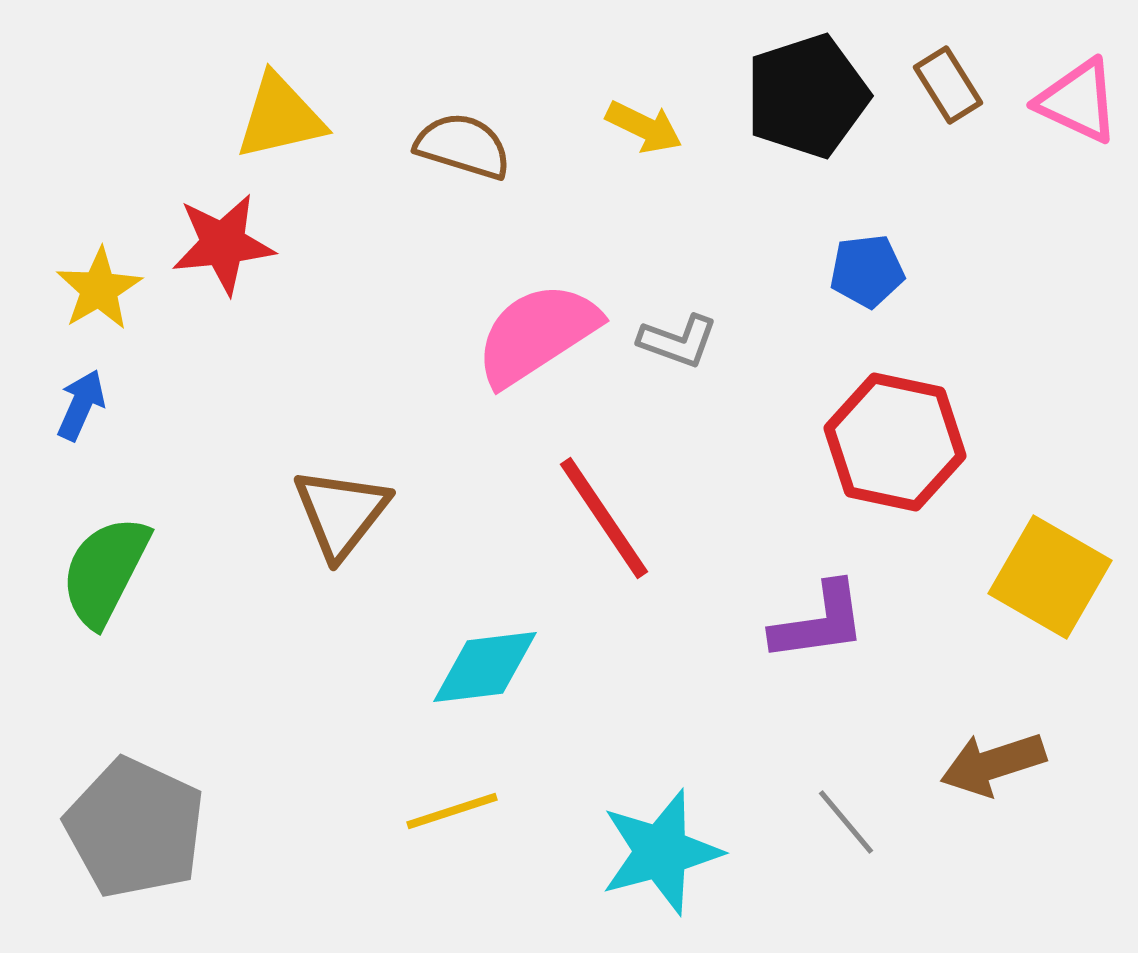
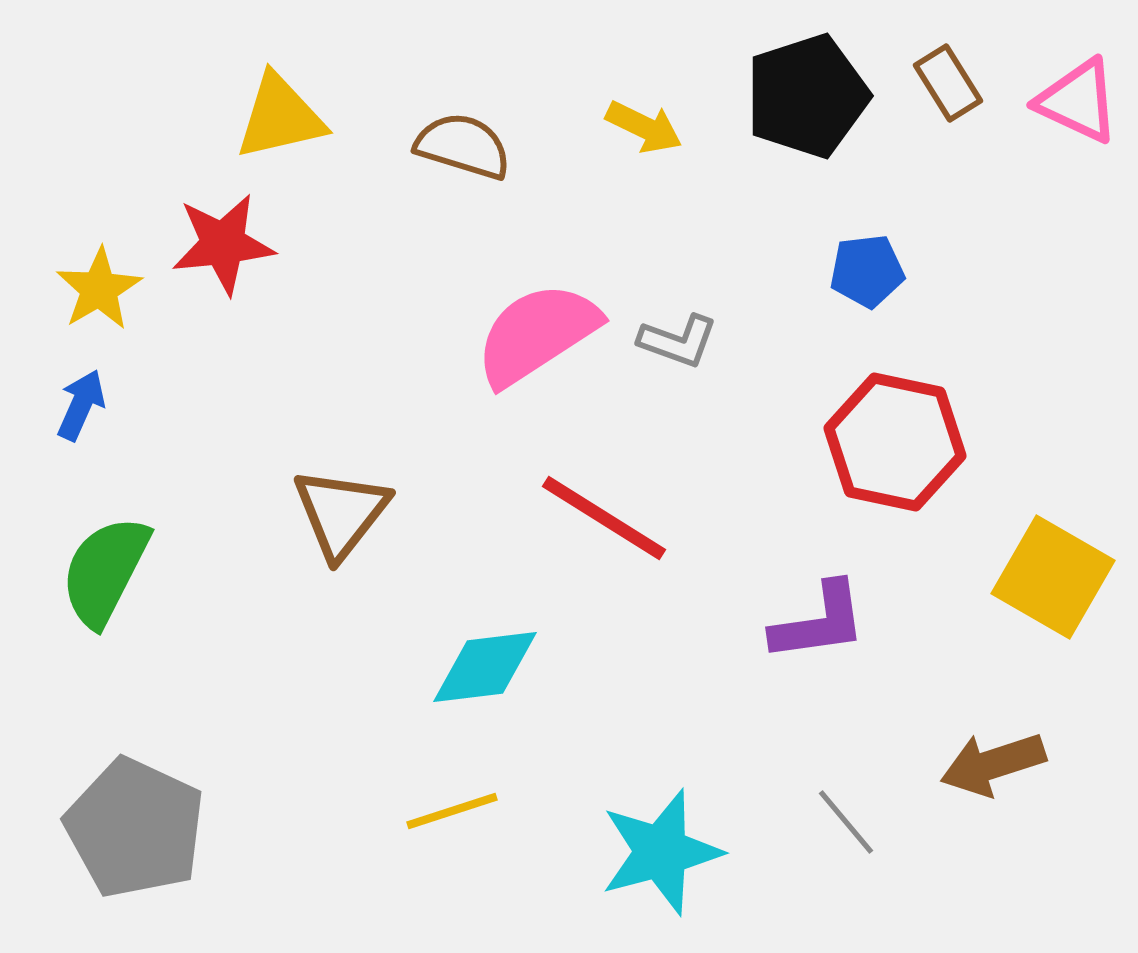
brown rectangle: moved 2 px up
red line: rotated 24 degrees counterclockwise
yellow square: moved 3 px right
